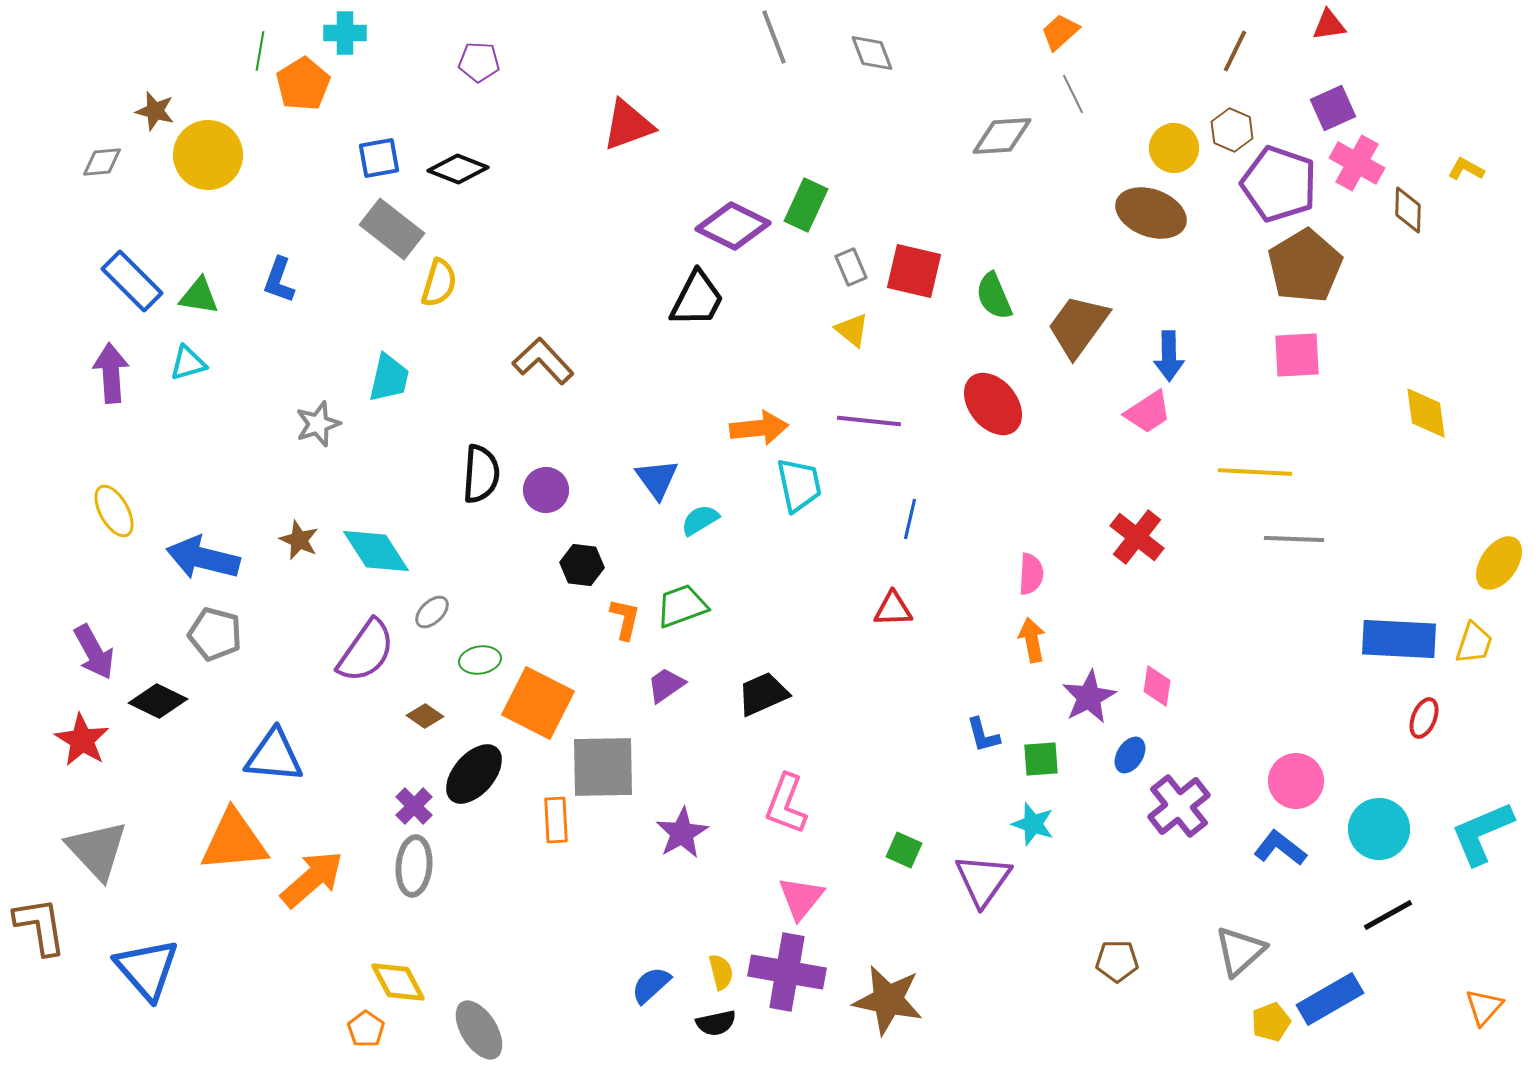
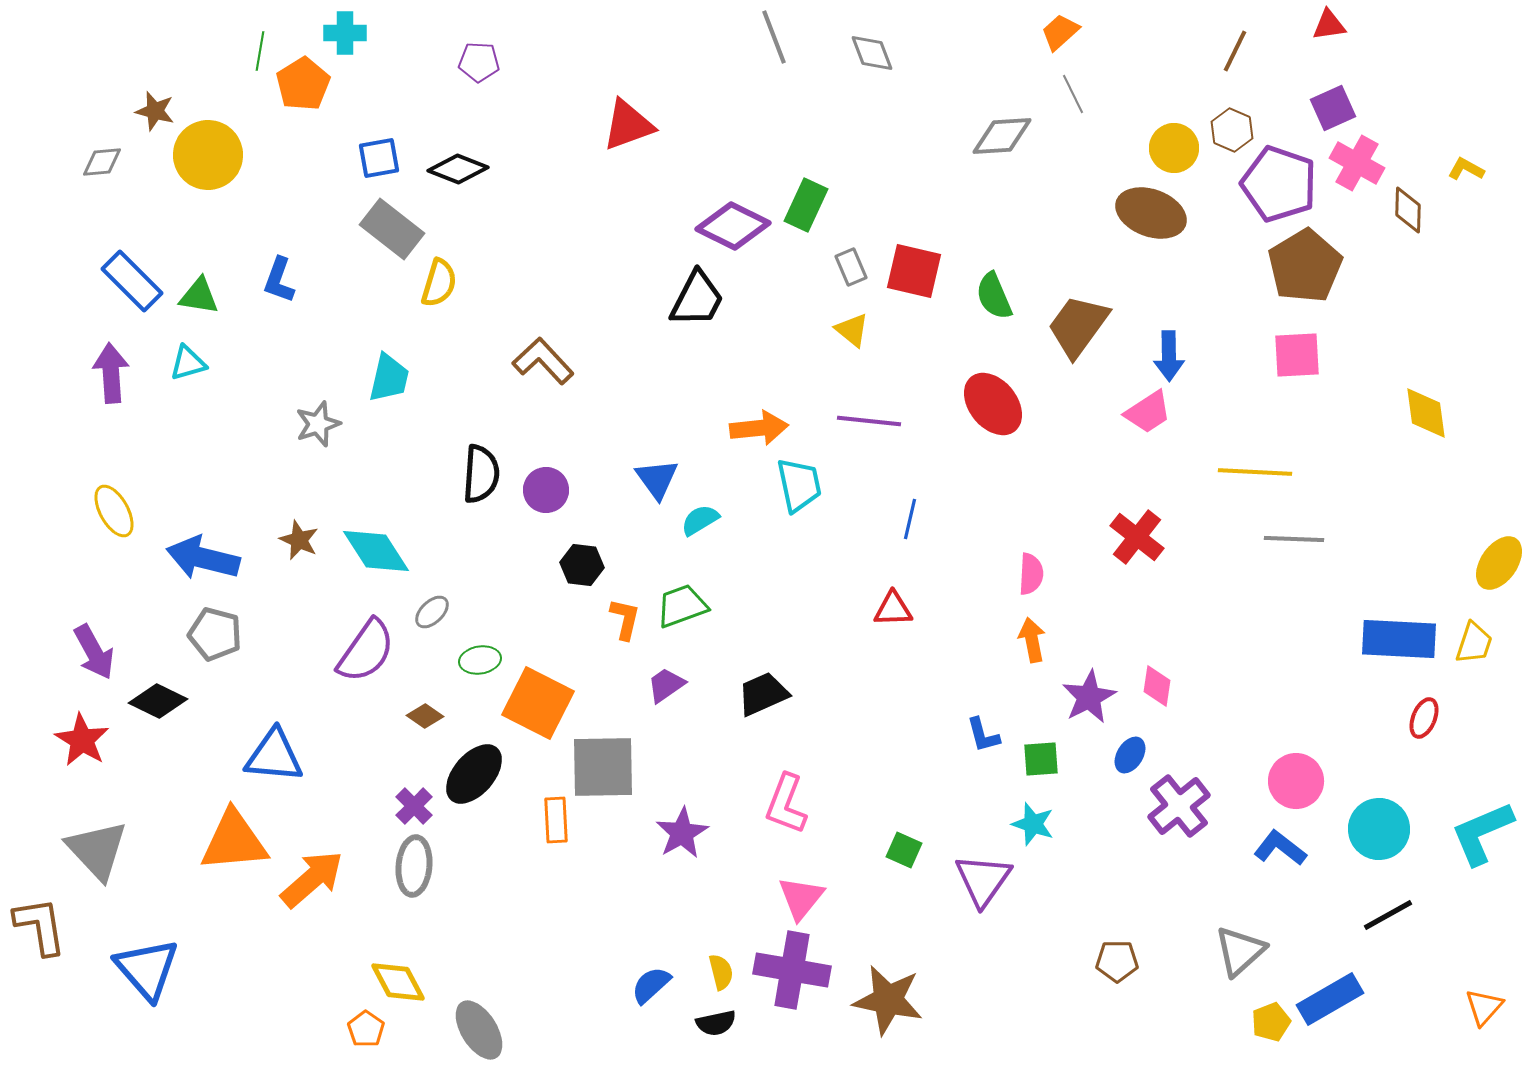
purple cross at (787, 972): moved 5 px right, 2 px up
